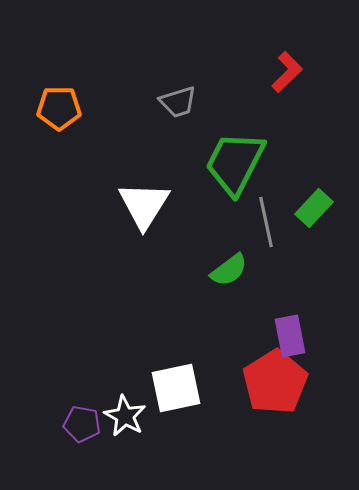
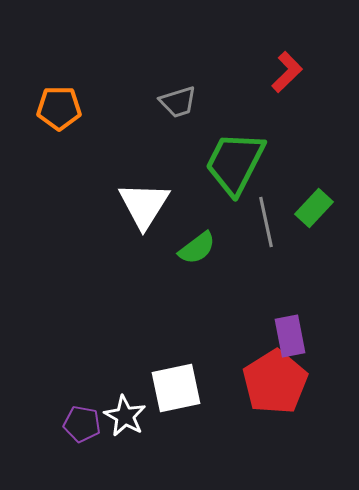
green semicircle: moved 32 px left, 22 px up
